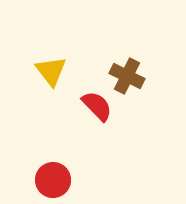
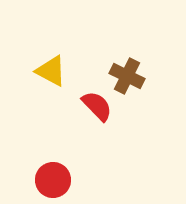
yellow triangle: rotated 24 degrees counterclockwise
